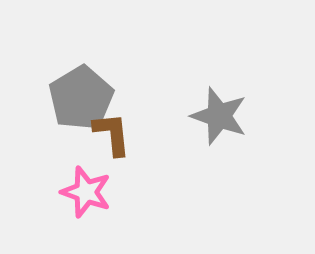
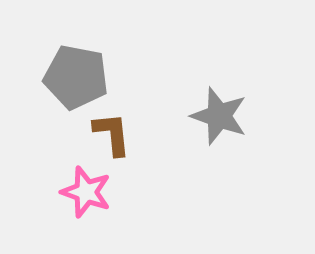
gray pentagon: moved 5 px left, 21 px up; rotated 30 degrees counterclockwise
